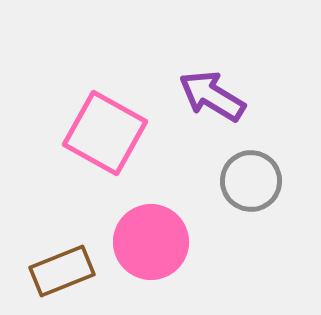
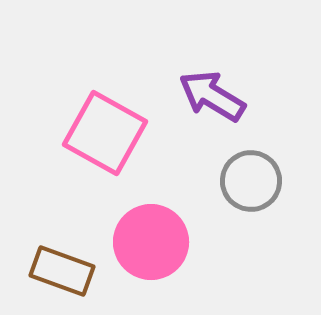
brown rectangle: rotated 42 degrees clockwise
